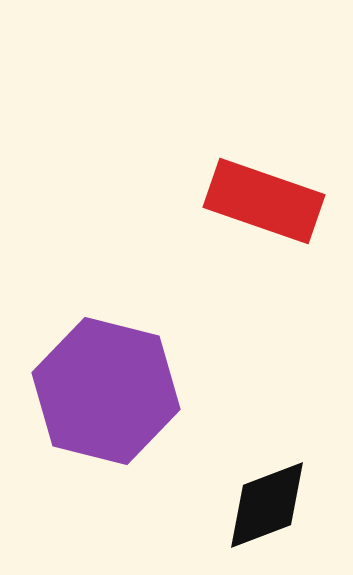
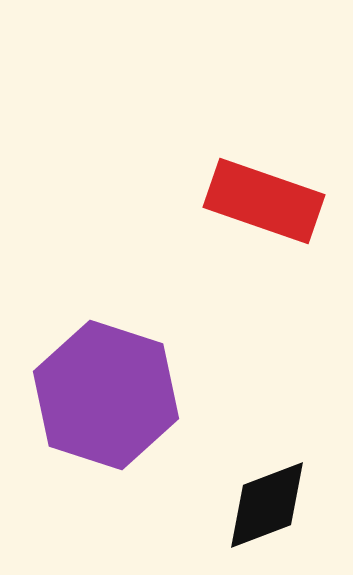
purple hexagon: moved 4 px down; rotated 4 degrees clockwise
